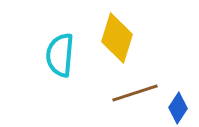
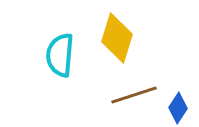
brown line: moved 1 px left, 2 px down
